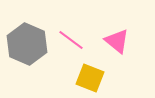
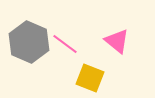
pink line: moved 6 px left, 4 px down
gray hexagon: moved 2 px right, 2 px up
